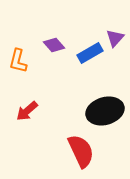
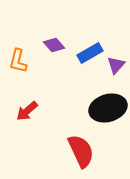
purple triangle: moved 1 px right, 27 px down
black ellipse: moved 3 px right, 3 px up
